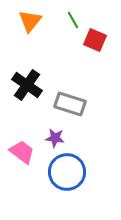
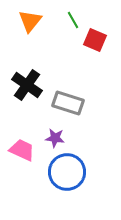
gray rectangle: moved 2 px left, 1 px up
pink trapezoid: moved 2 px up; rotated 12 degrees counterclockwise
